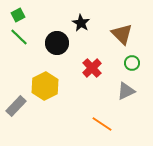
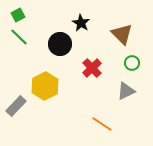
black circle: moved 3 px right, 1 px down
